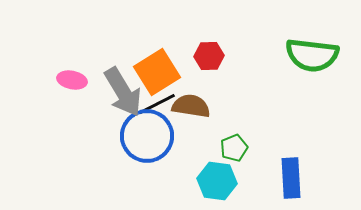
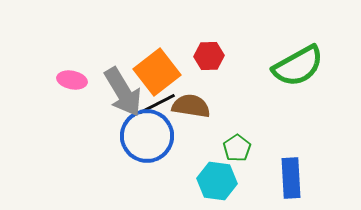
green semicircle: moved 14 px left, 11 px down; rotated 36 degrees counterclockwise
orange square: rotated 6 degrees counterclockwise
green pentagon: moved 3 px right; rotated 12 degrees counterclockwise
